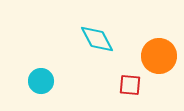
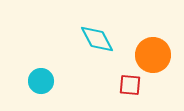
orange circle: moved 6 px left, 1 px up
